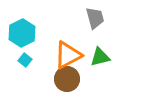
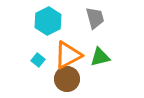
cyan hexagon: moved 26 px right, 12 px up
cyan square: moved 13 px right
